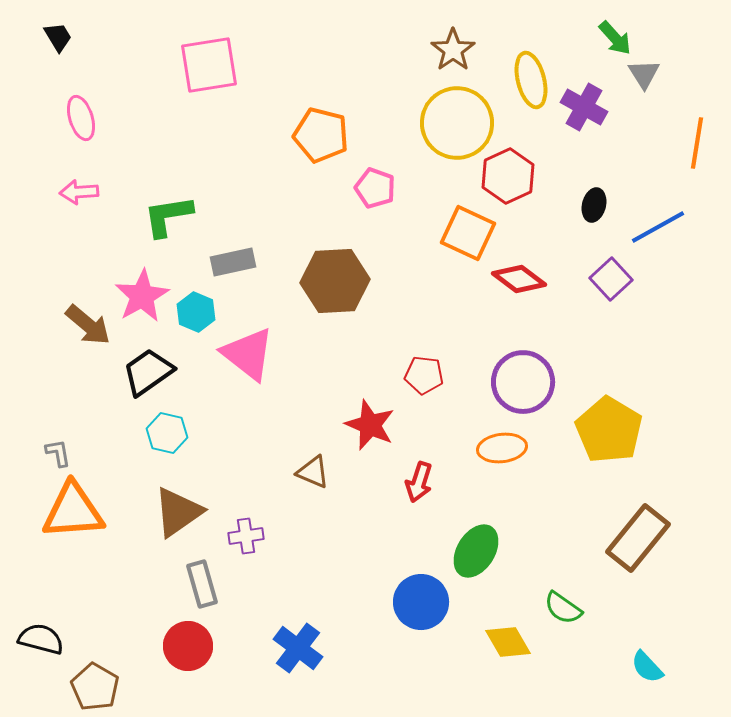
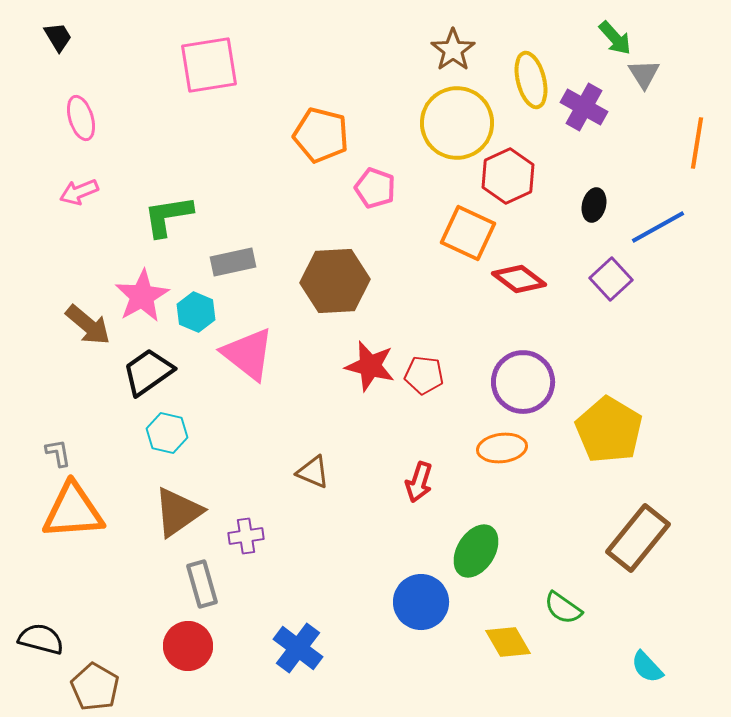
pink arrow at (79, 192): rotated 18 degrees counterclockwise
red star at (370, 425): moved 59 px up; rotated 9 degrees counterclockwise
